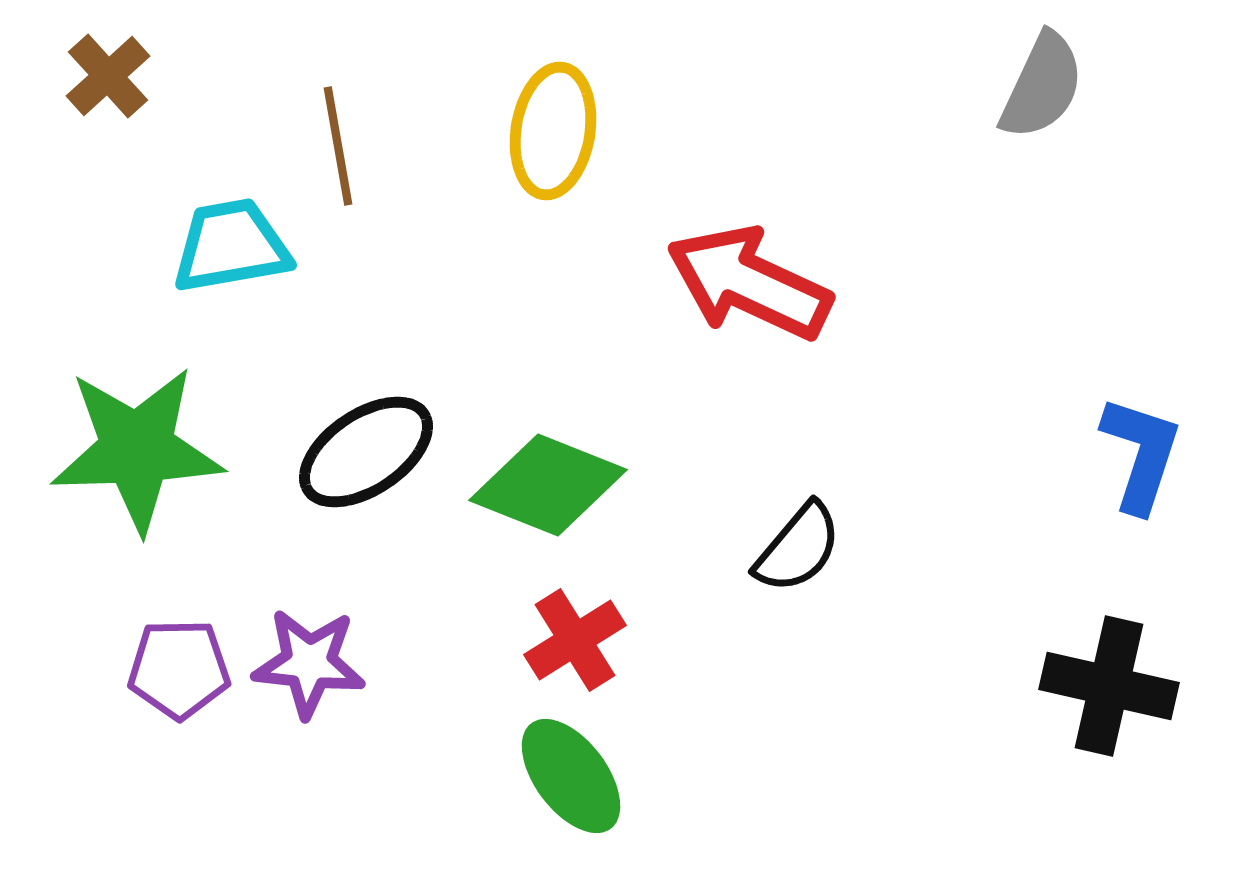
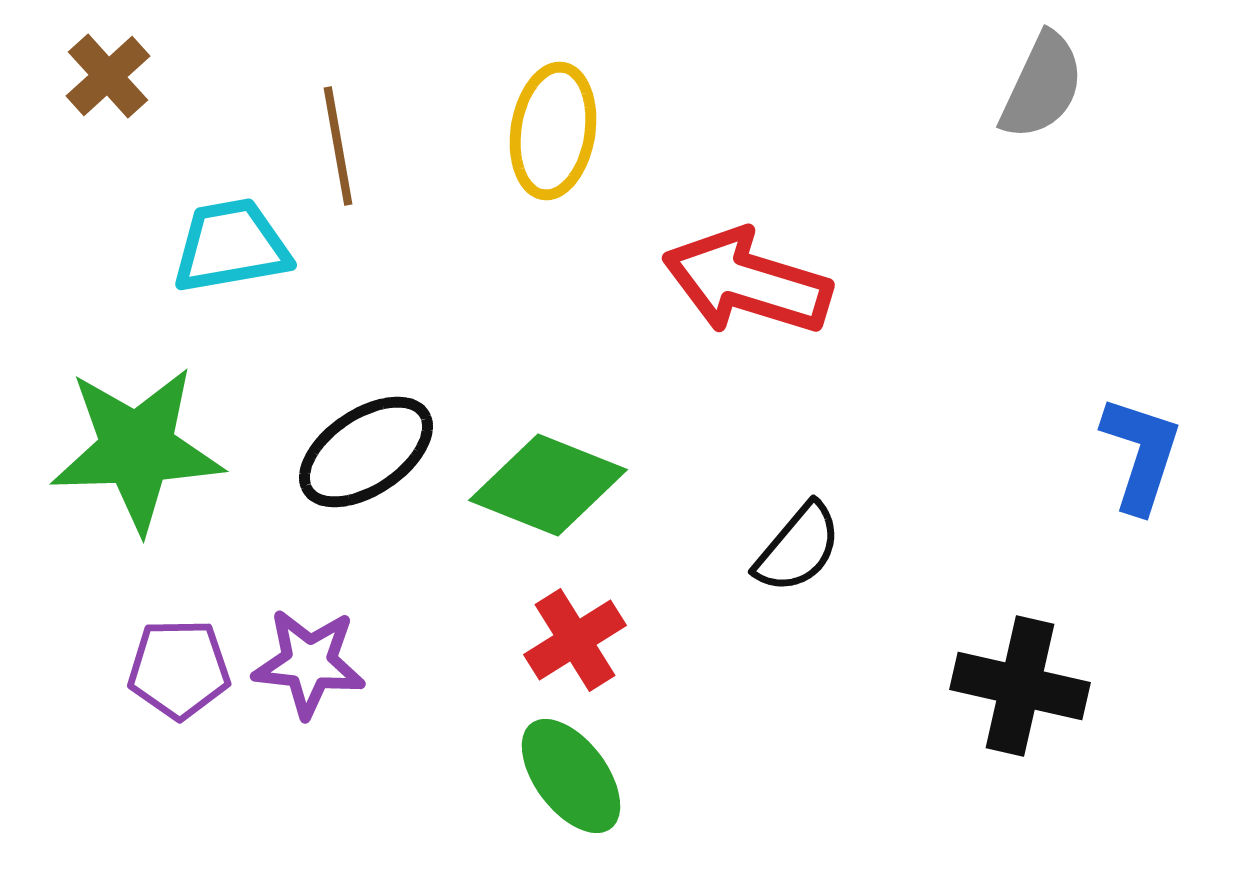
red arrow: moved 2 px left, 1 px up; rotated 8 degrees counterclockwise
black cross: moved 89 px left
